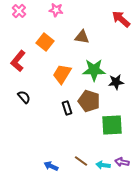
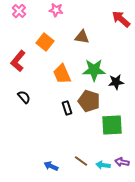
orange trapezoid: rotated 55 degrees counterclockwise
